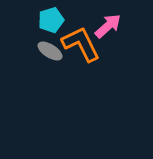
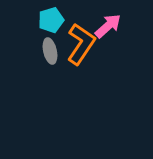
orange L-shape: rotated 60 degrees clockwise
gray ellipse: rotated 45 degrees clockwise
